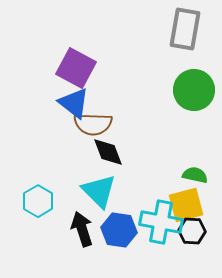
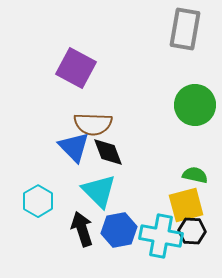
green circle: moved 1 px right, 15 px down
blue triangle: moved 44 px down; rotated 8 degrees clockwise
cyan cross: moved 14 px down
blue hexagon: rotated 20 degrees counterclockwise
